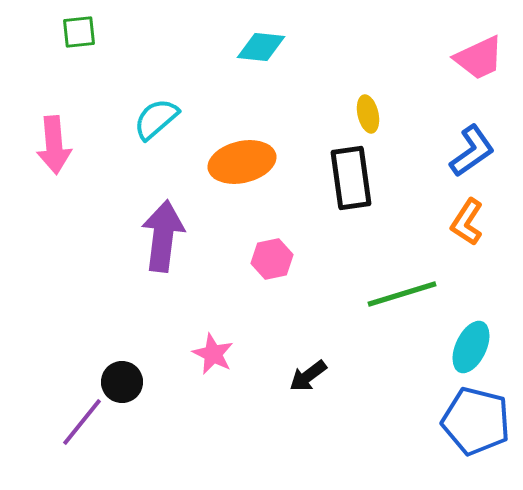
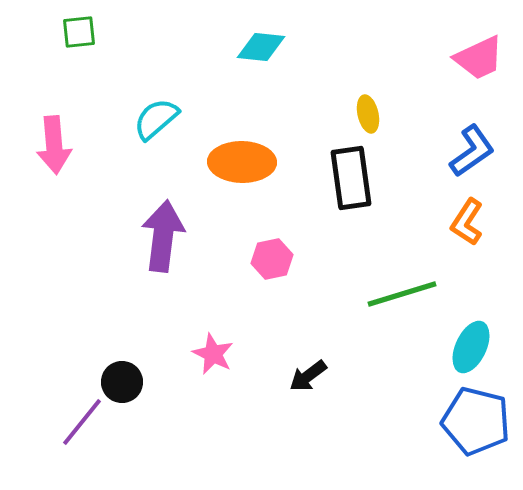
orange ellipse: rotated 14 degrees clockwise
